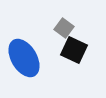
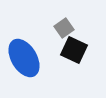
gray square: rotated 18 degrees clockwise
